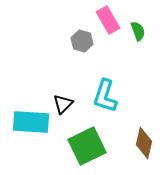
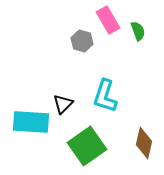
green square: rotated 9 degrees counterclockwise
